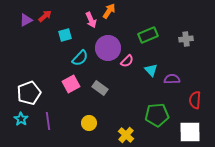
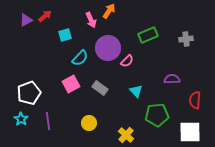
cyan triangle: moved 15 px left, 21 px down
